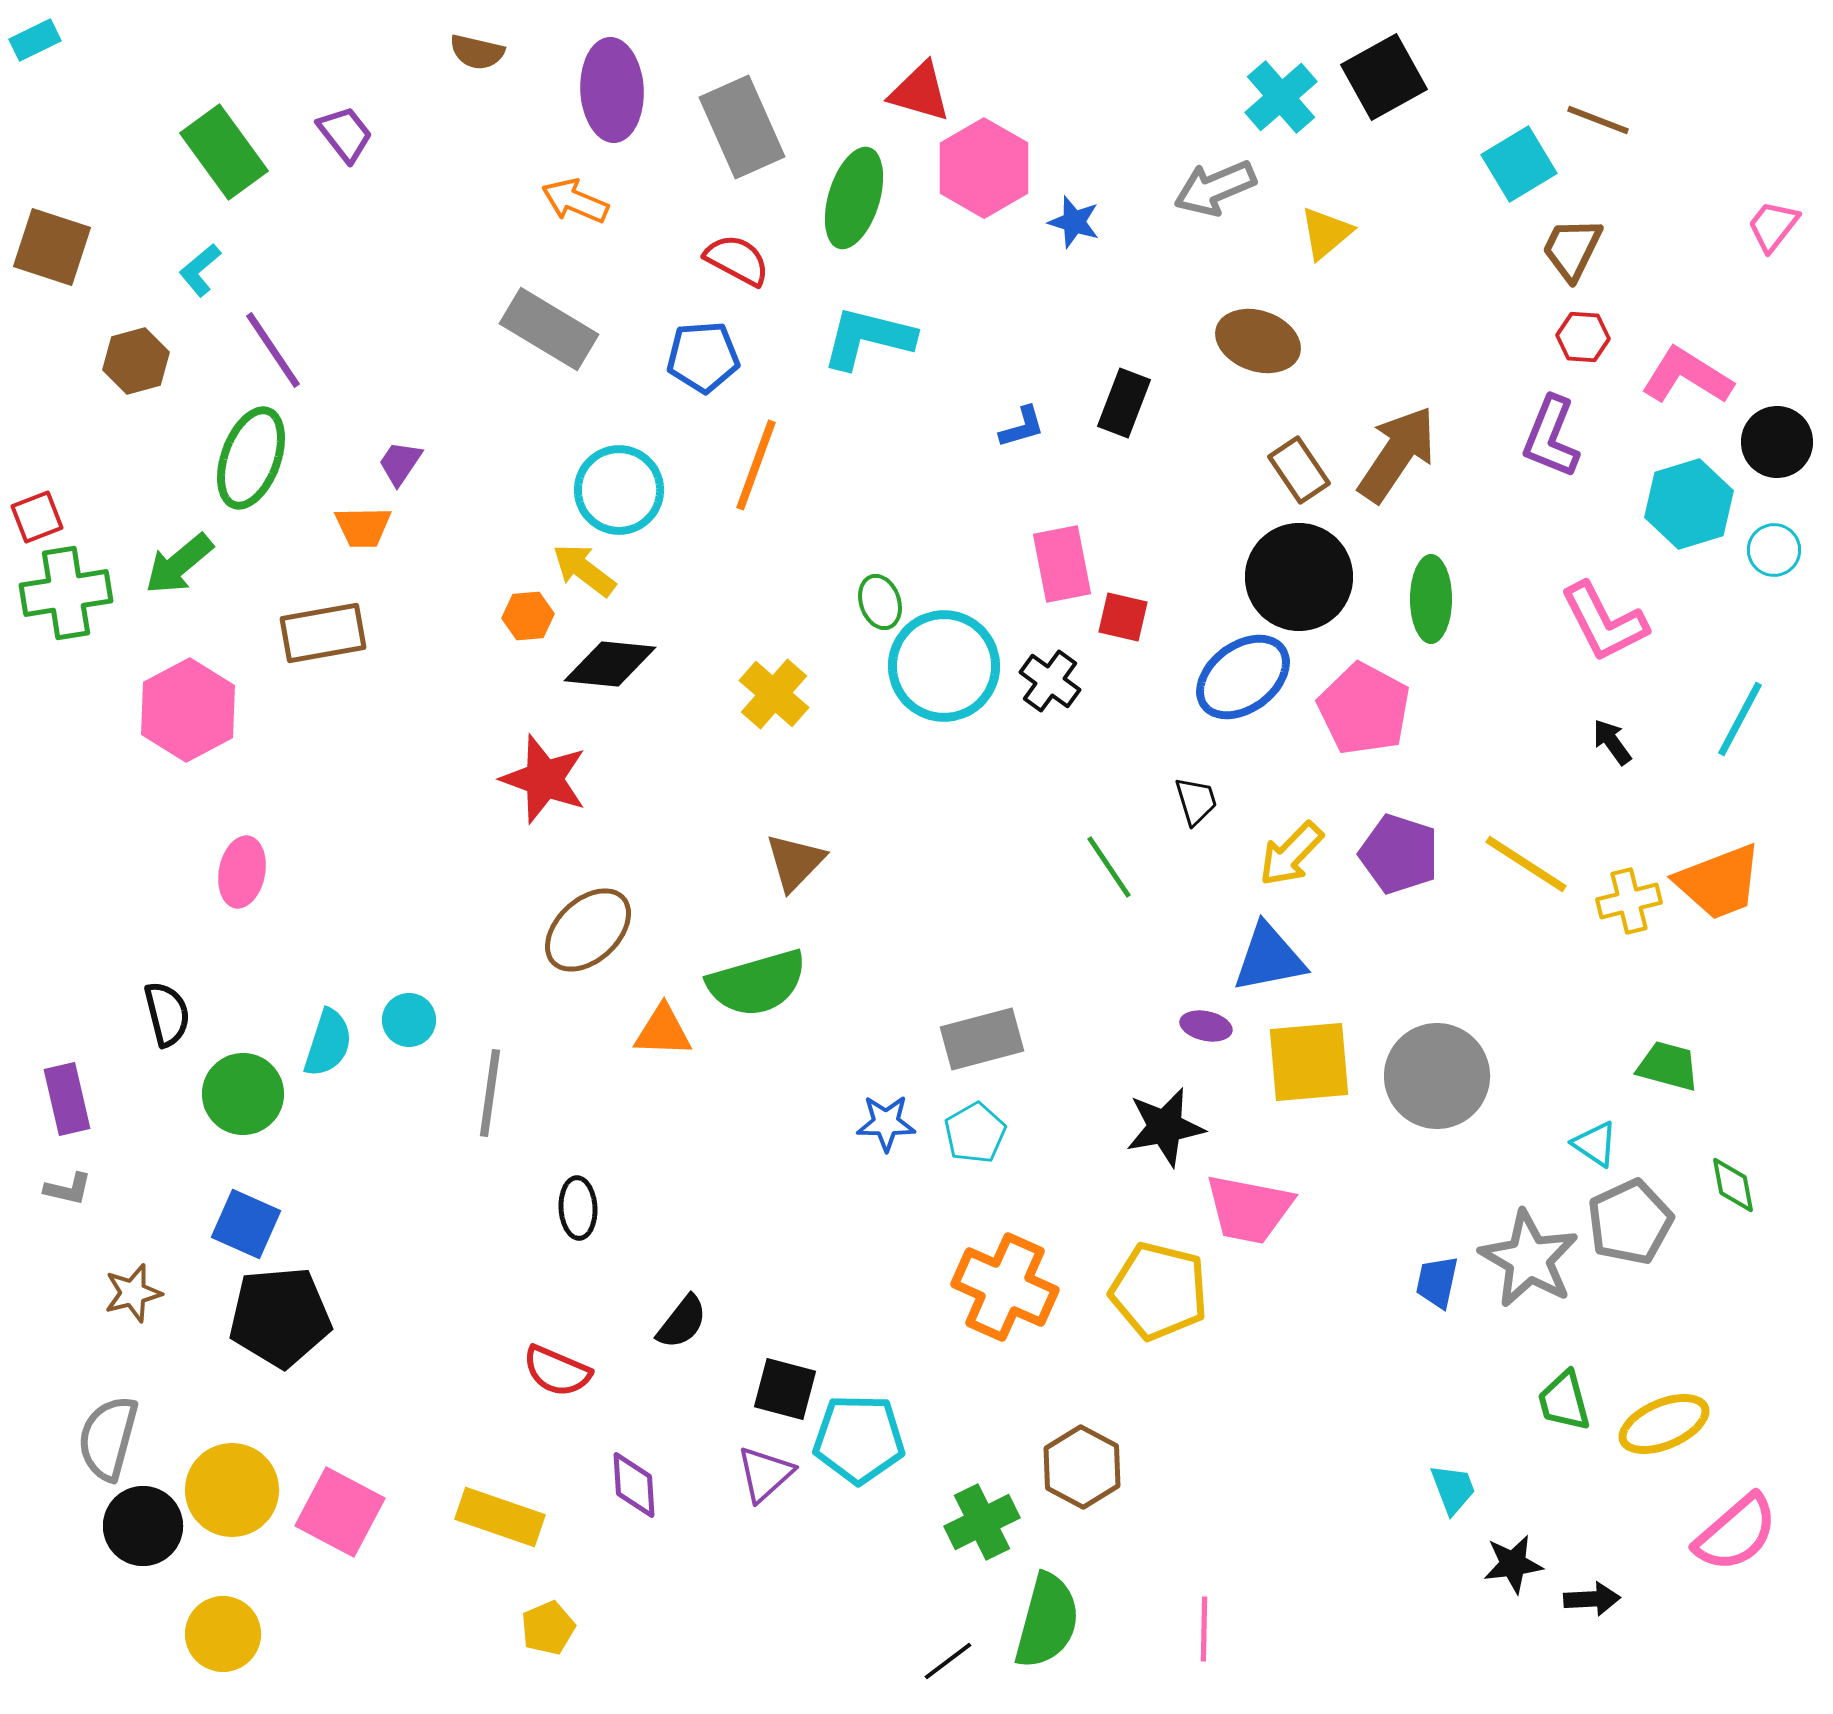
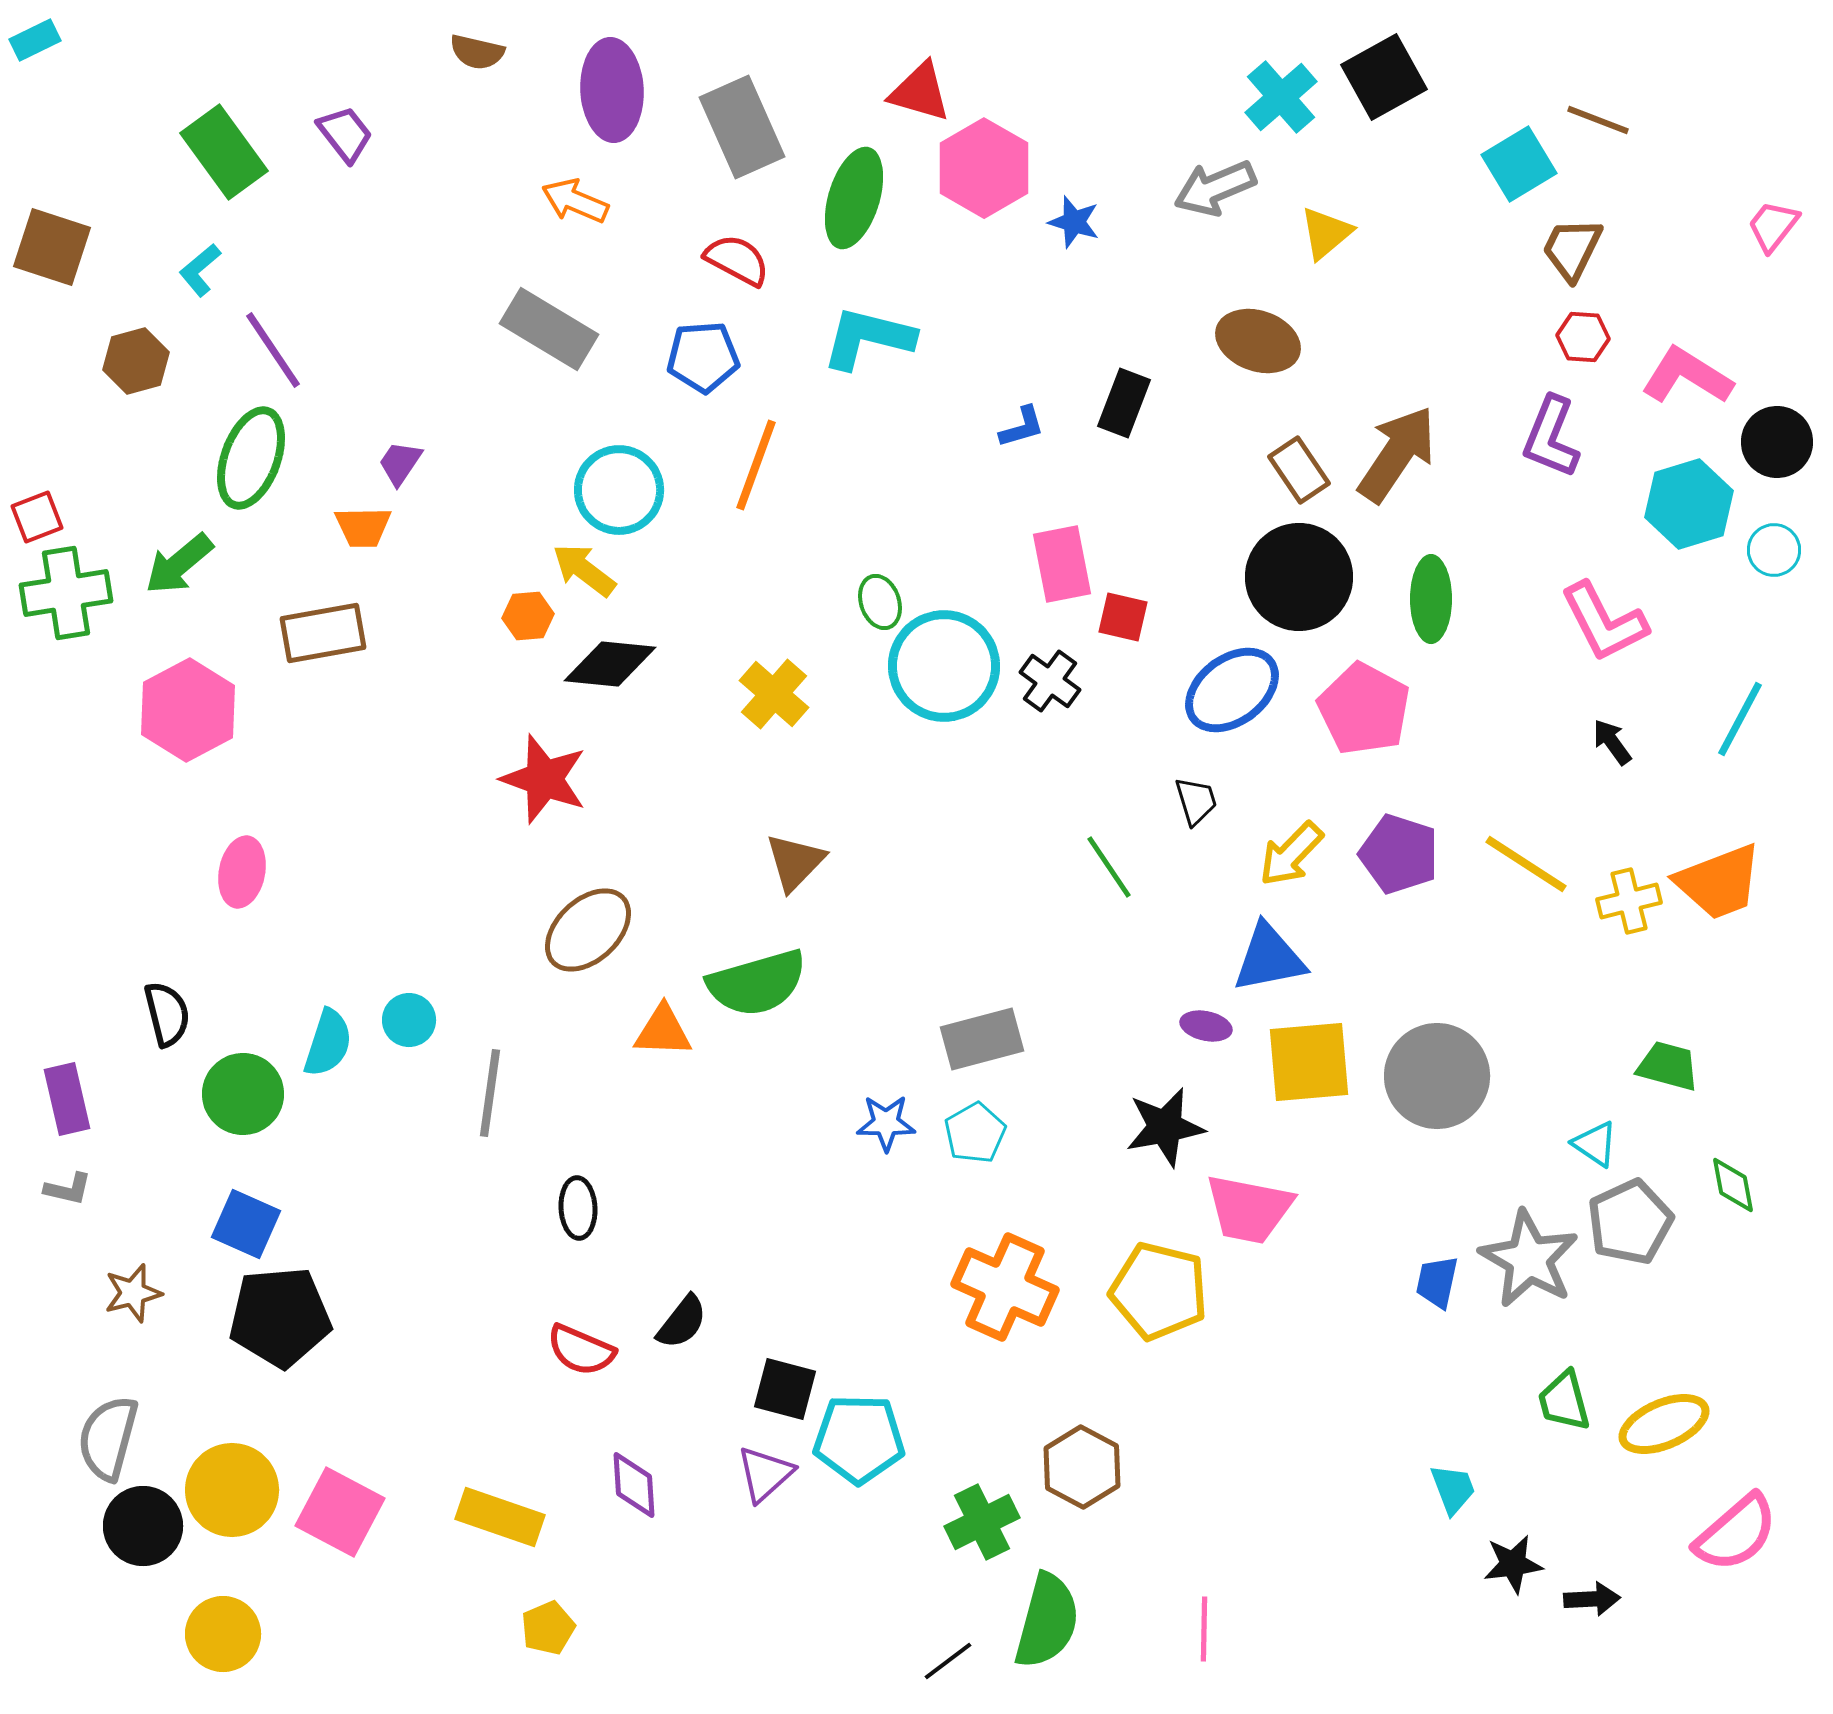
blue ellipse at (1243, 677): moved 11 px left, 13 px down
red semicircle at (557, 1371): moved 24 px right, 21 px up
